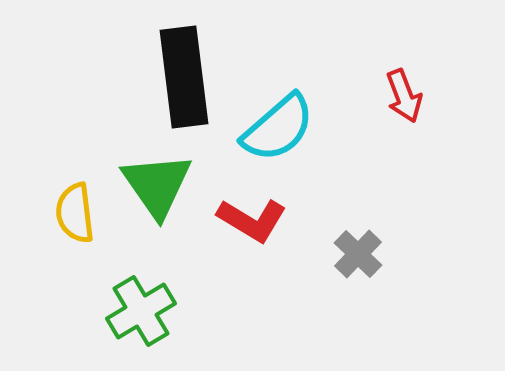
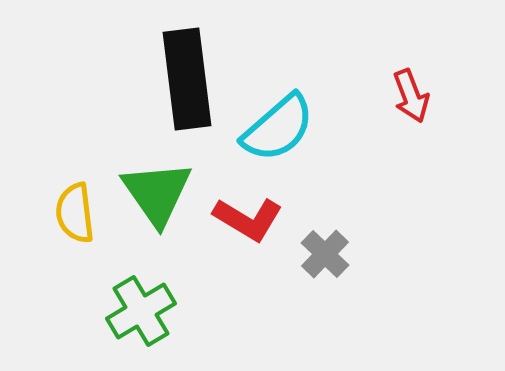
black rectangle: moved 3 px right, 2 px down
red arrow: moved 7 px right
green triangle: moved 8 px down
red L-shape: moved 4 px left, 1 px up
gray cross: moved 33 px left
